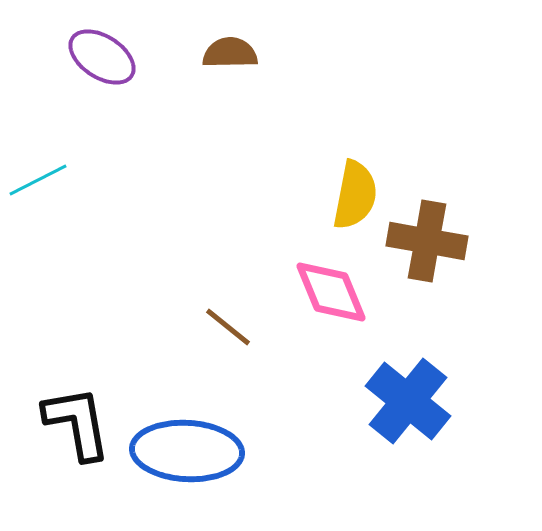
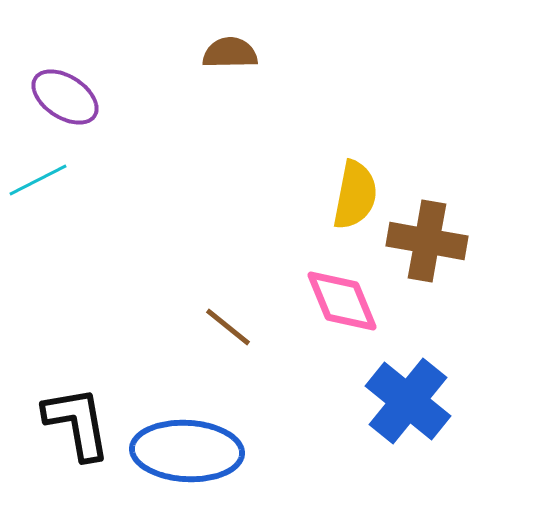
purple ellipse: moved 37 px left, 40 px down
pink diamond: moved 11 px right, 9 px down
